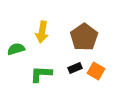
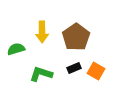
yellow arrow: rotated 10 degrees counterclockwise
brown pentagon: moved 8 px left
black rectangle: moved 1 px left
green L-shape: rotated 15 degrees clockwise
